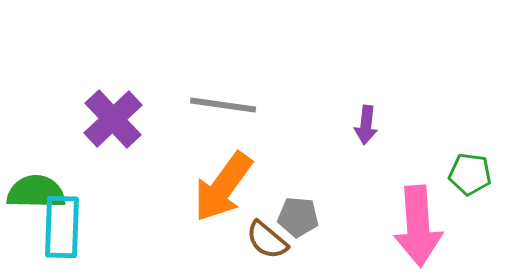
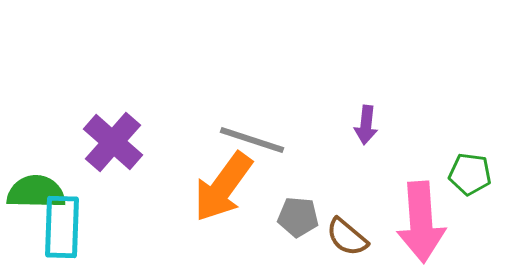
gray line: moved 29 px right, 35 px down; rotated 10 degrees clockwise
purple cross: moved 23 px down; rotated 6 degrees counterclockwise
pink arrow: moved 3 px right, 4 px up
brown semicircle: moved 80 px right, 3 px up
